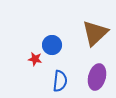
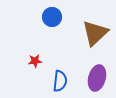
blue circle: moved 28 px up
red star: moved 2 px down; rotated 16 degrees counterclockwise
purple ellipse: moved 1 px down
